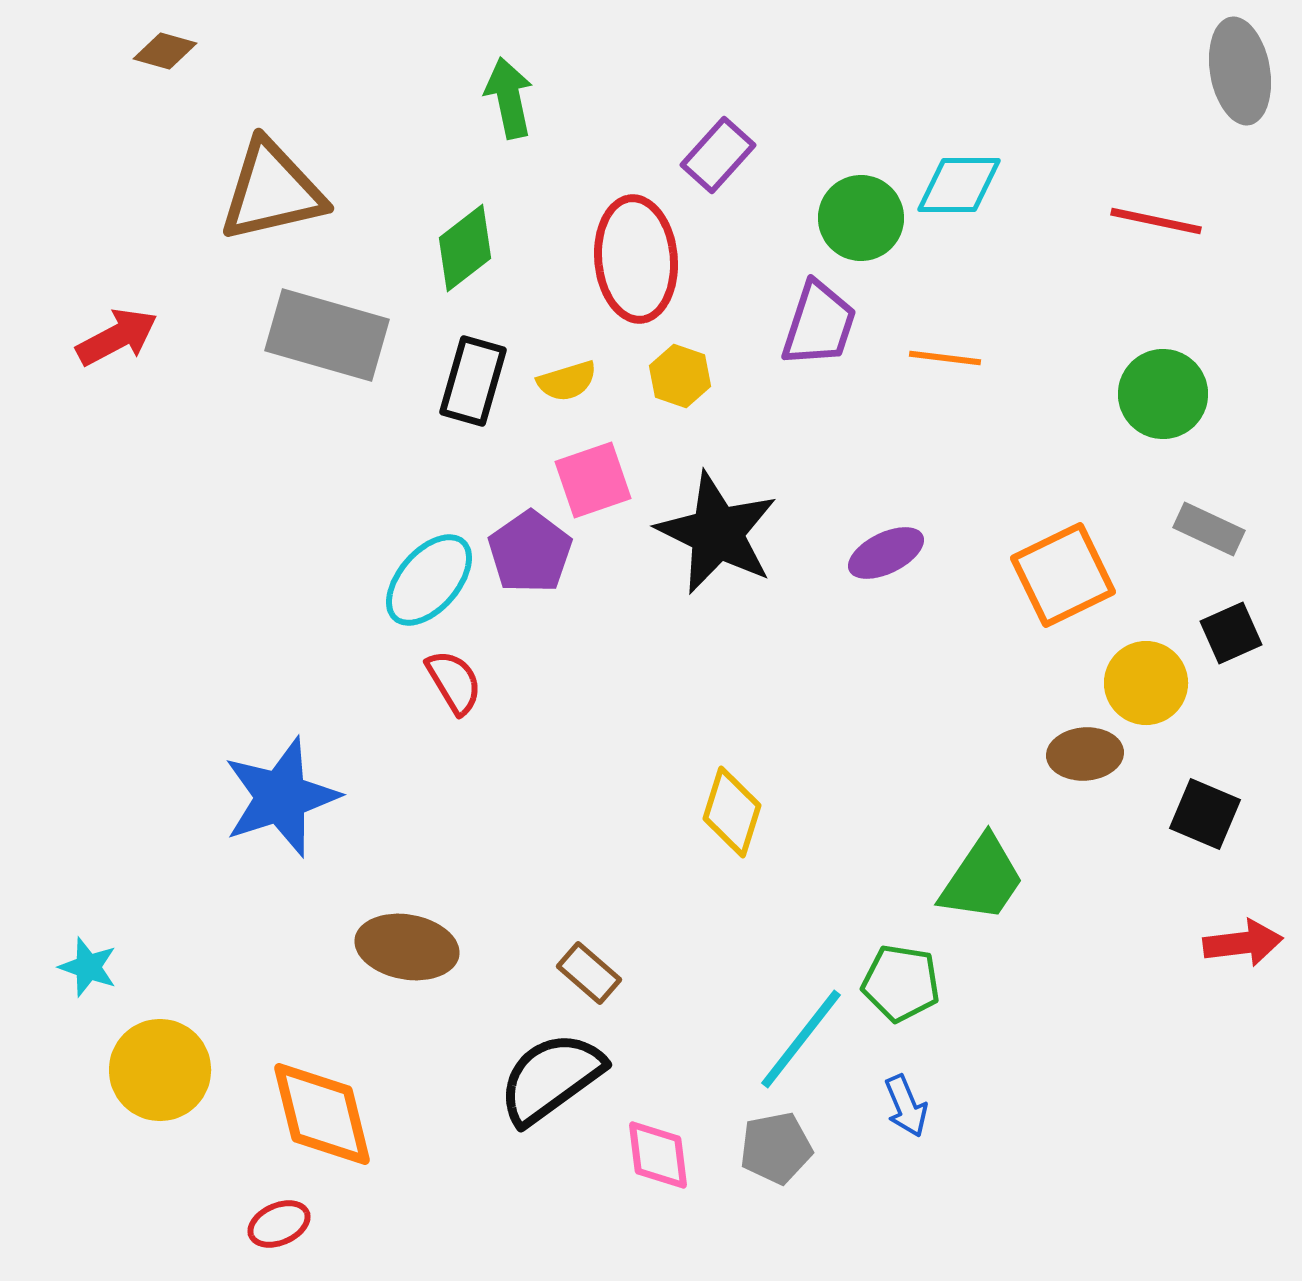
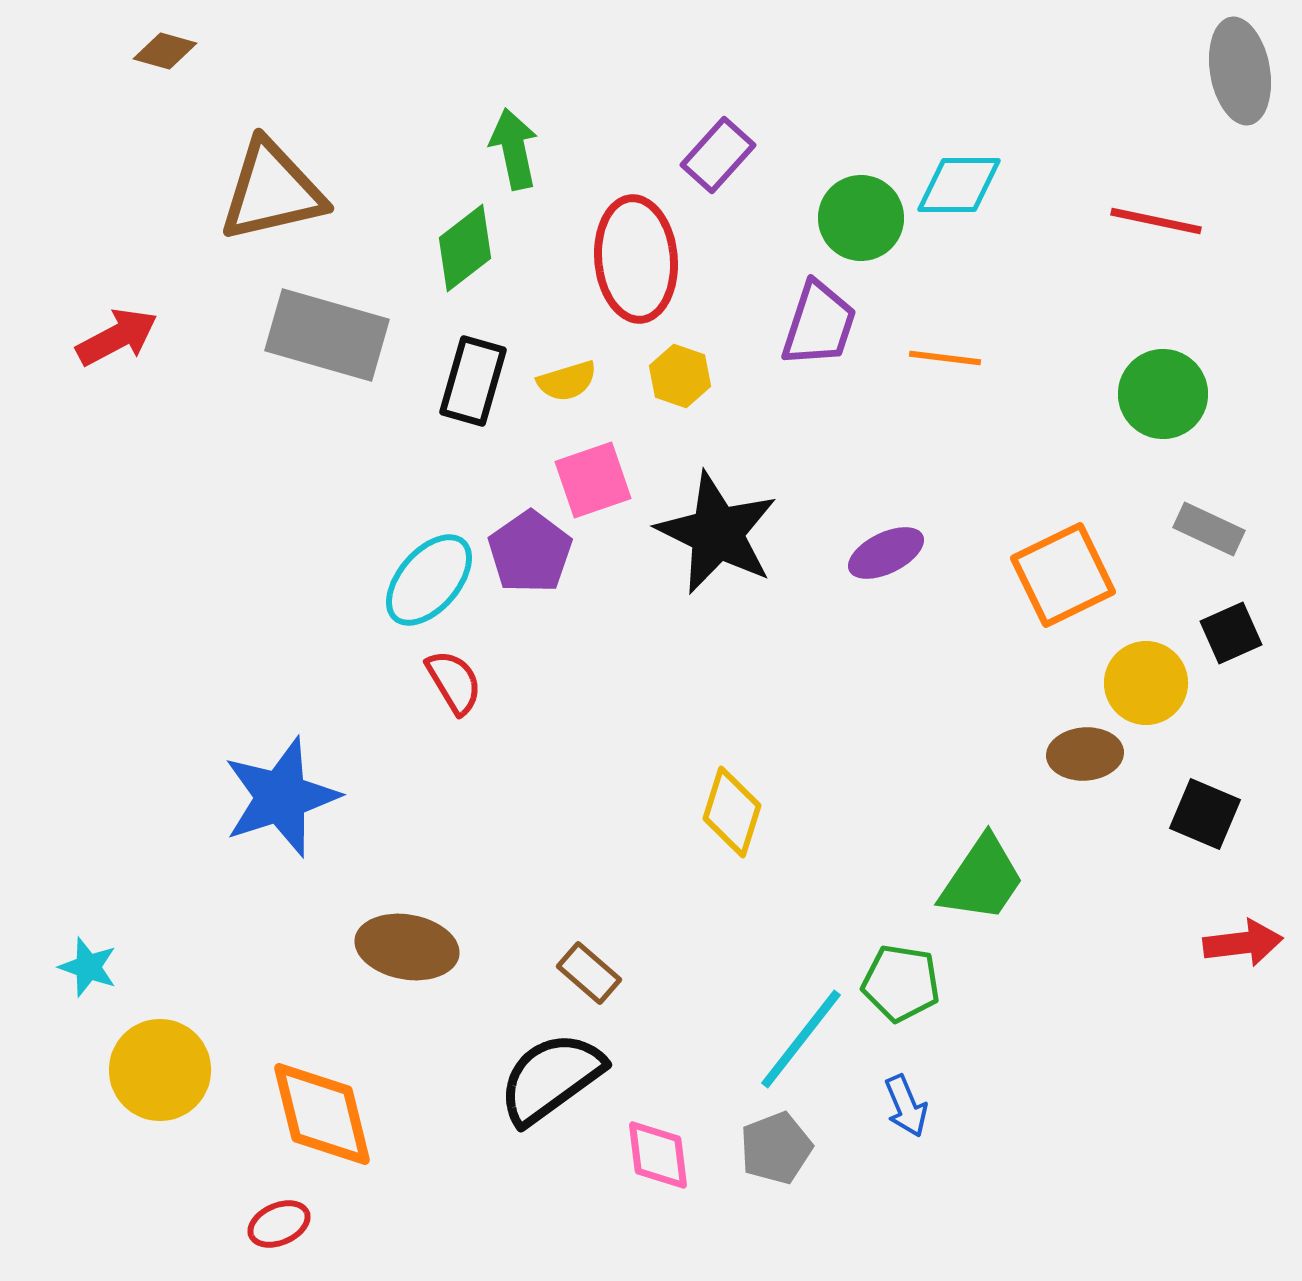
green arrow at (509, 98): moved 5 px right, 51 px down
gray pentagon at (776, 1148): rotated 10 degrees counterclockwise
